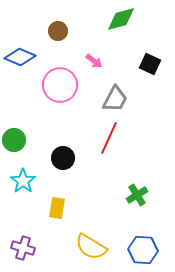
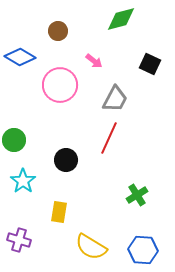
blue diamond: rotated 8 degrees clockwise
black circle: moved 3 px right, 2 px down
yellow rectangle: moved 2 px right, 4 px down
purple cross: moved 4 px left, 8 px up
